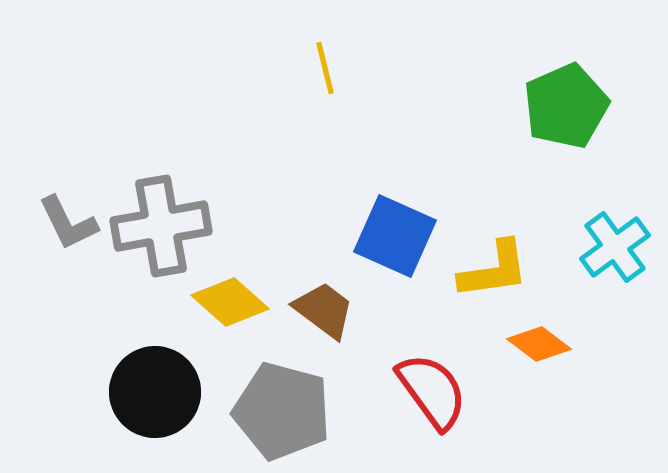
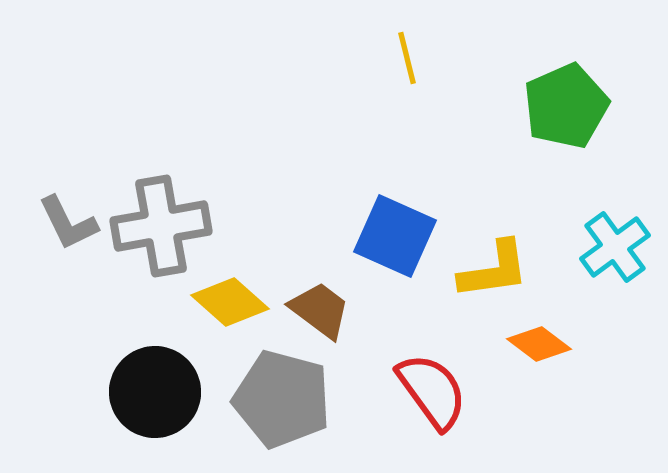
yellow line: moved 82 px right, 10 px up
brown trapezoid: moved 4 px left
gray pentagon: moved 12 px up
